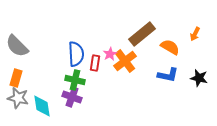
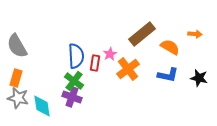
orange arrow: rotated 112 degrees counterclockwise
gray semicircle: rotated 15 degrees clockwise
blue semicircle: moved 2 px down
orange cross: moved 3 px right, 8 px down
green cross: moved 1 px left, 1 px down; rotated 24 degrees clockwise
